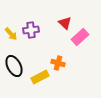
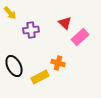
yellow arrow: moved 1 px left, 21 px up
